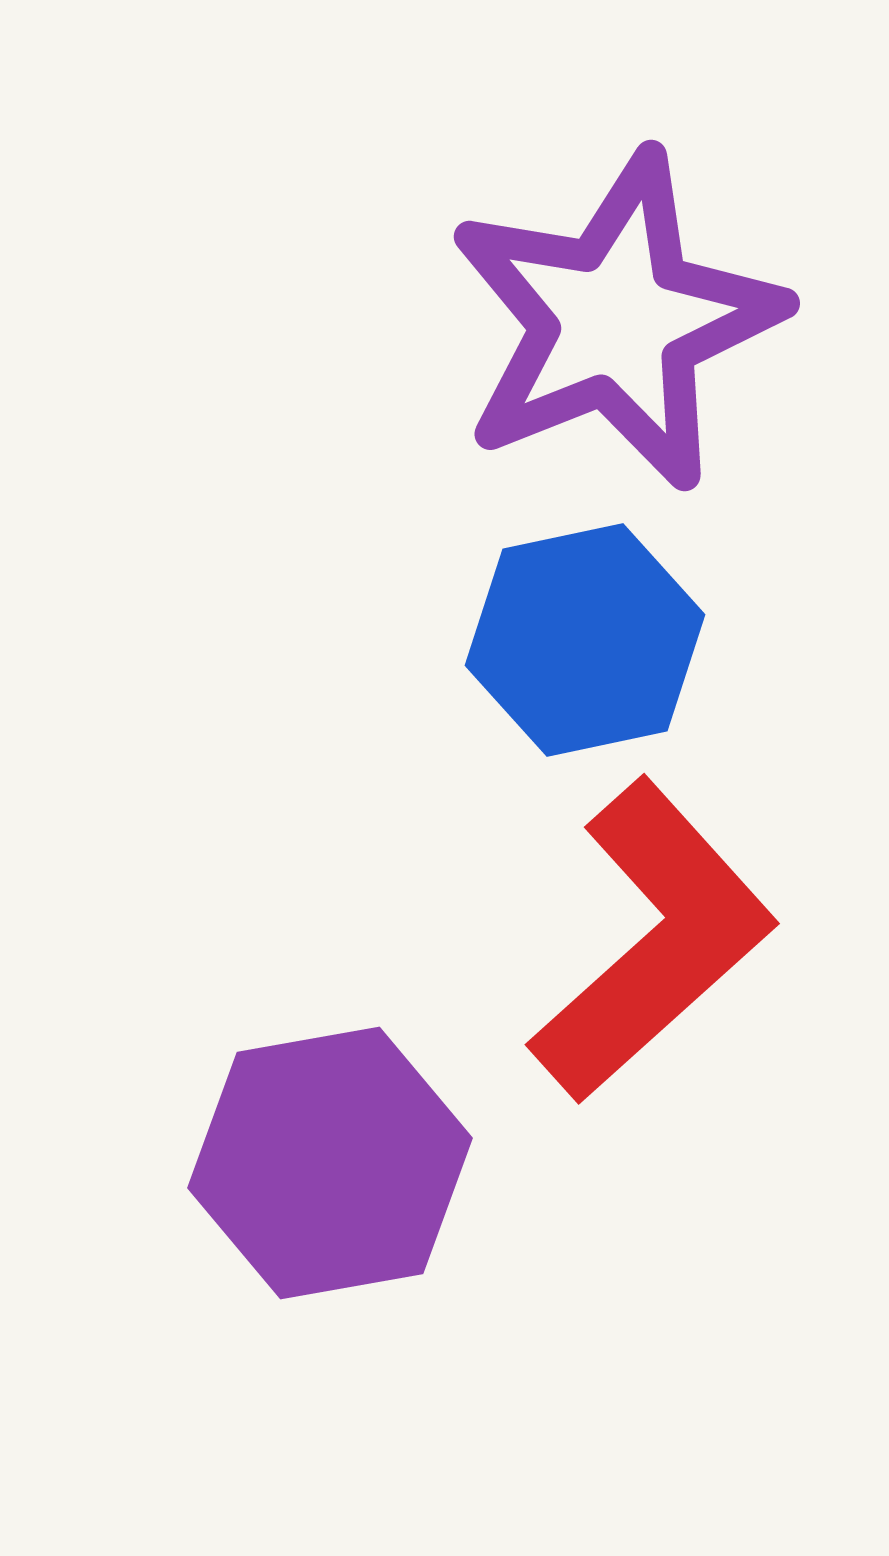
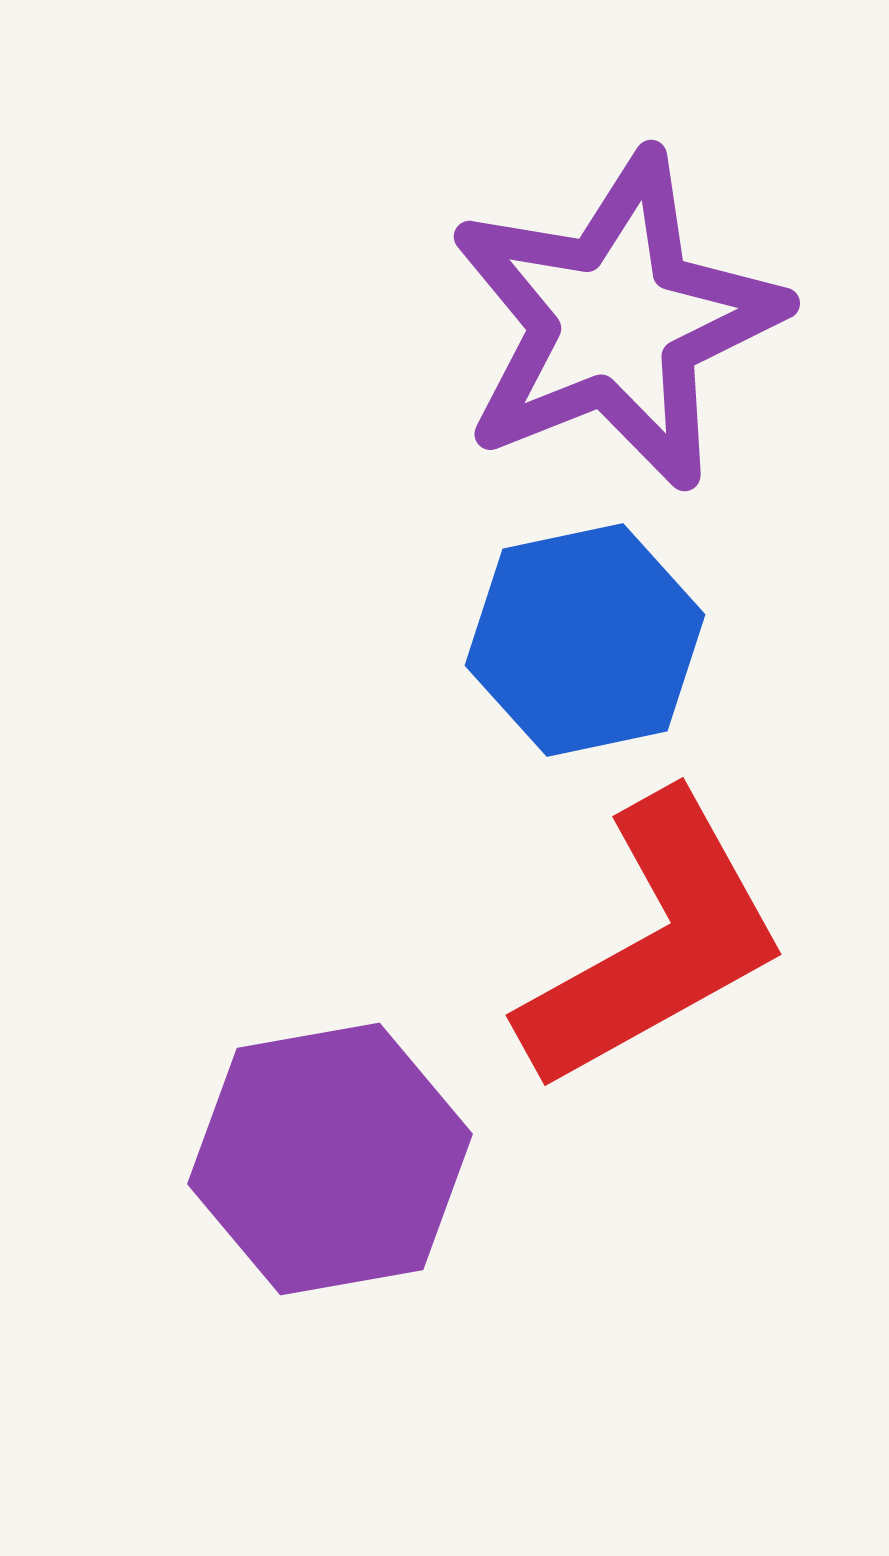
red L-shape: moved 1 px right, 2 px down; rotated 13 degrees clockwise
purple hexagon: moved 4 px up
